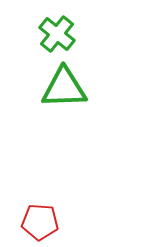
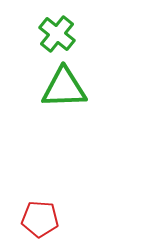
red pentagon: moved 3 px up
